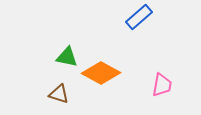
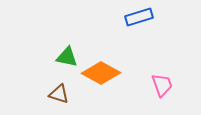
blue rectangle: rotated 24 degrees clockwise
pink trapezoid: rotated 30 degrees counterclockwise
